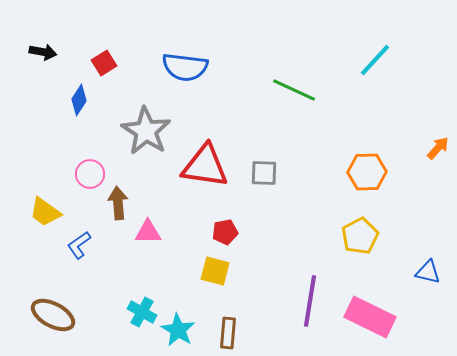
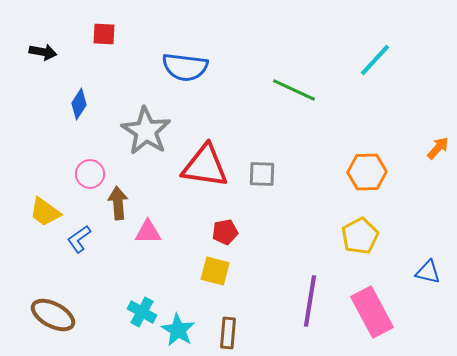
red square: moved 29 px up; rotated 35 degrees clockwise
blue diamond: moved 4 px down
gray square: moved 2 px left, 1 px down
blue L-shape: moved 6 px up
pink rectangle: moved 2 px right, 5 px up; rotated 36 degrees clockwise
